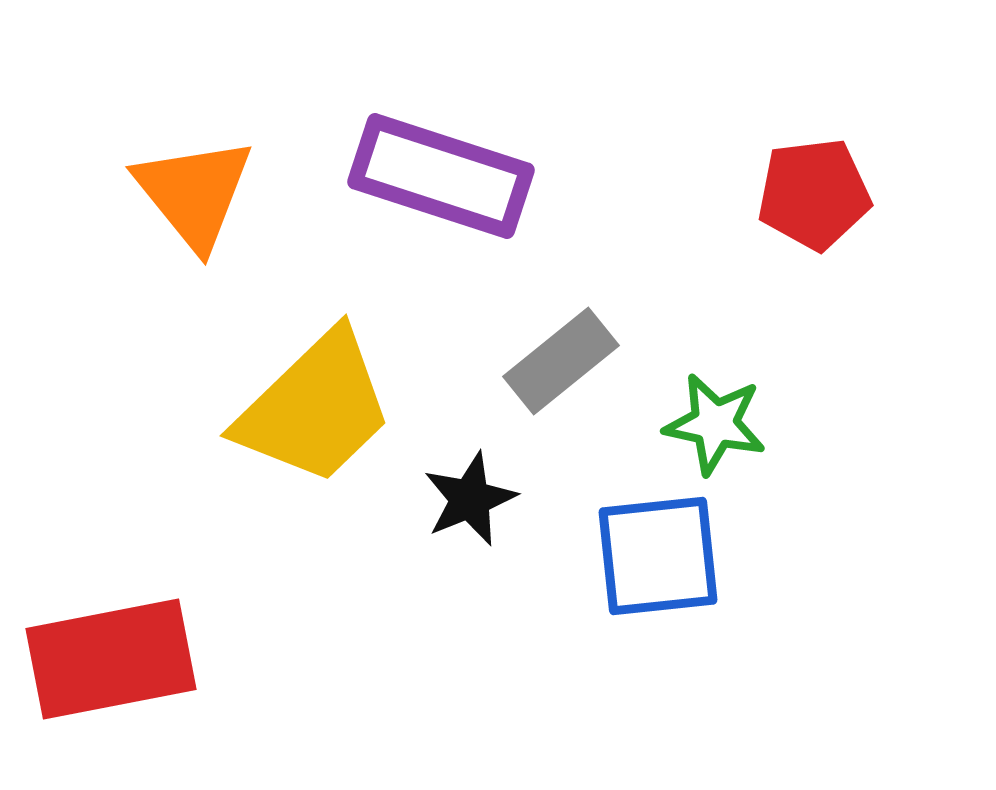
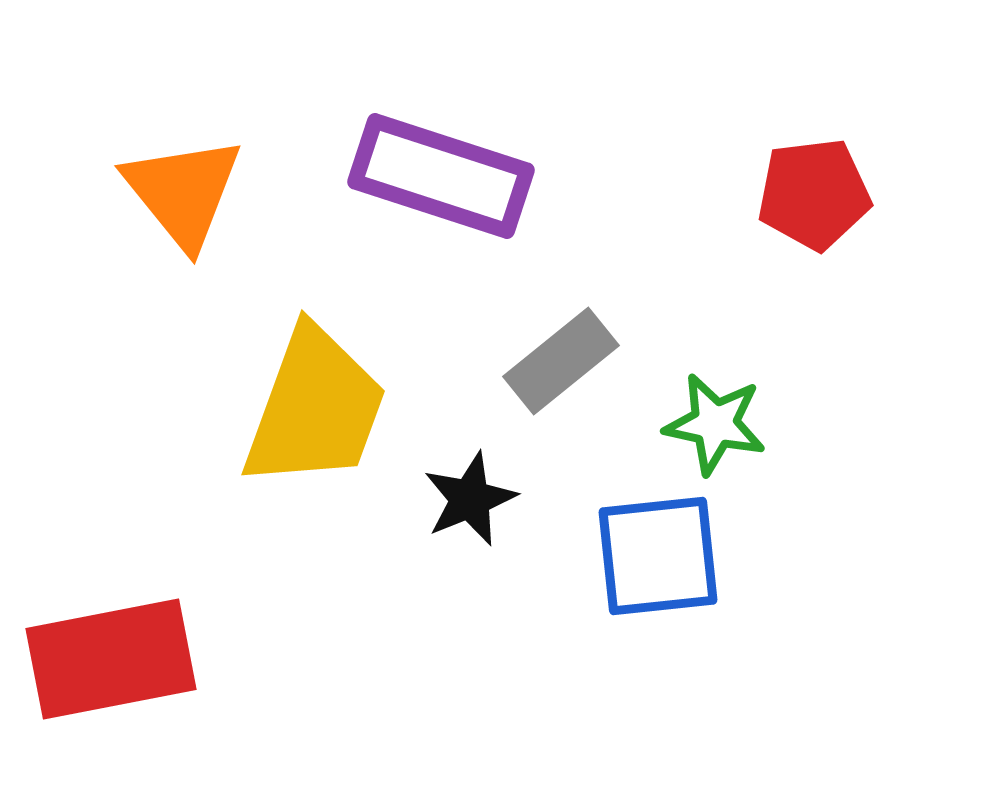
orange triangle: moved 11 px left, 1 px up
yellow trapezoid: rotated 26 degrees counterclockwise
